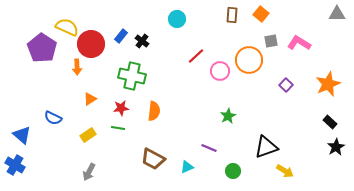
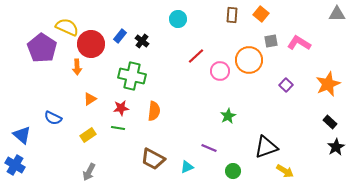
cyan circle: moved 1 px right
blue rectangle: moved 1 px left
